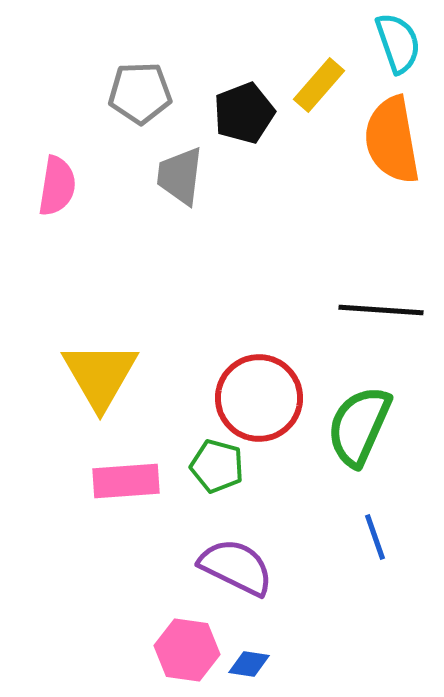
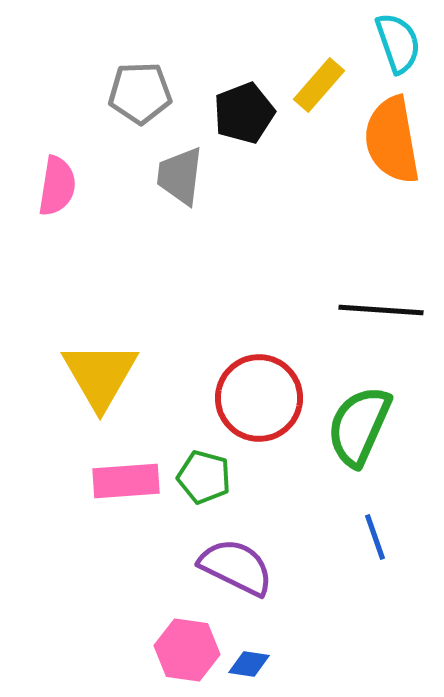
green pentagon: moved 13 px left, 11 px down
